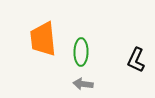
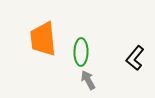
black L-shape: moved 1 px left, 2 px up; rotated 15 degrees clockwise
gray arrow: moved 5 px right, 4 px up; rotated 54 degrees clockwise
